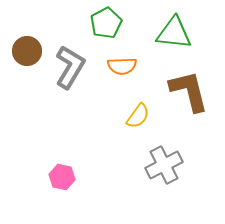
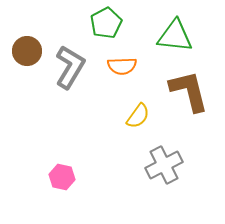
green triangle: moved 1 px right, 3 px down
